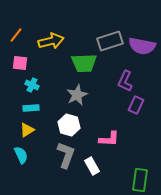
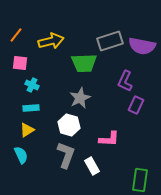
gray star: moved 3 px right, 3 px down
